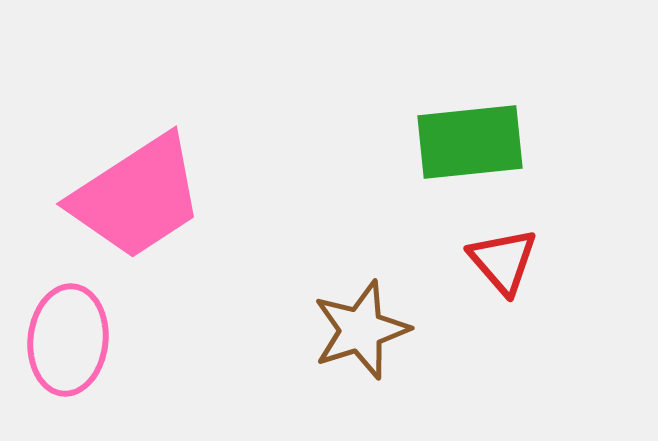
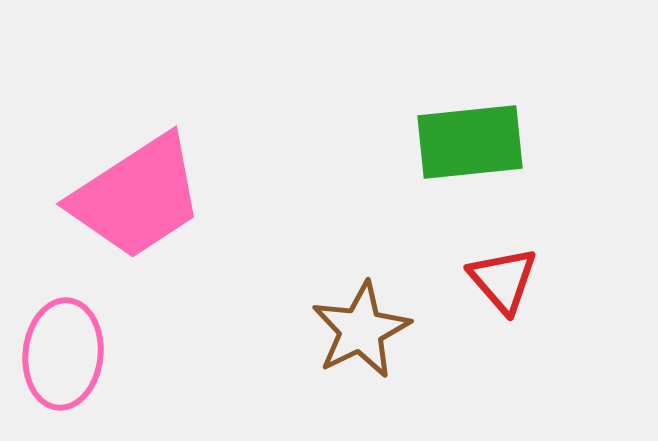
red triangle: moved 19 px down
brown star: rotated 8 degrees counterclockwise
pink ellipse: moved 5 px left, 14 px down
